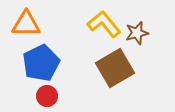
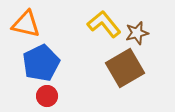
orange triangle: rotated 12 degrees clockwise
brown square: moved 10 px right
